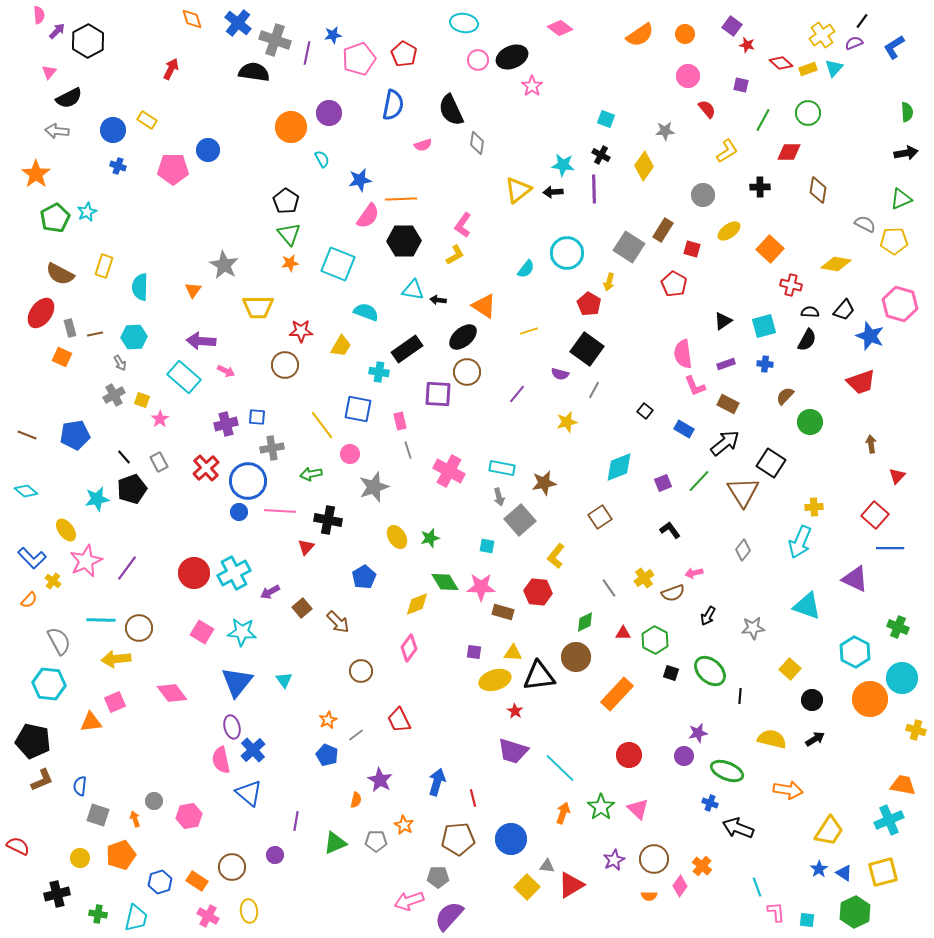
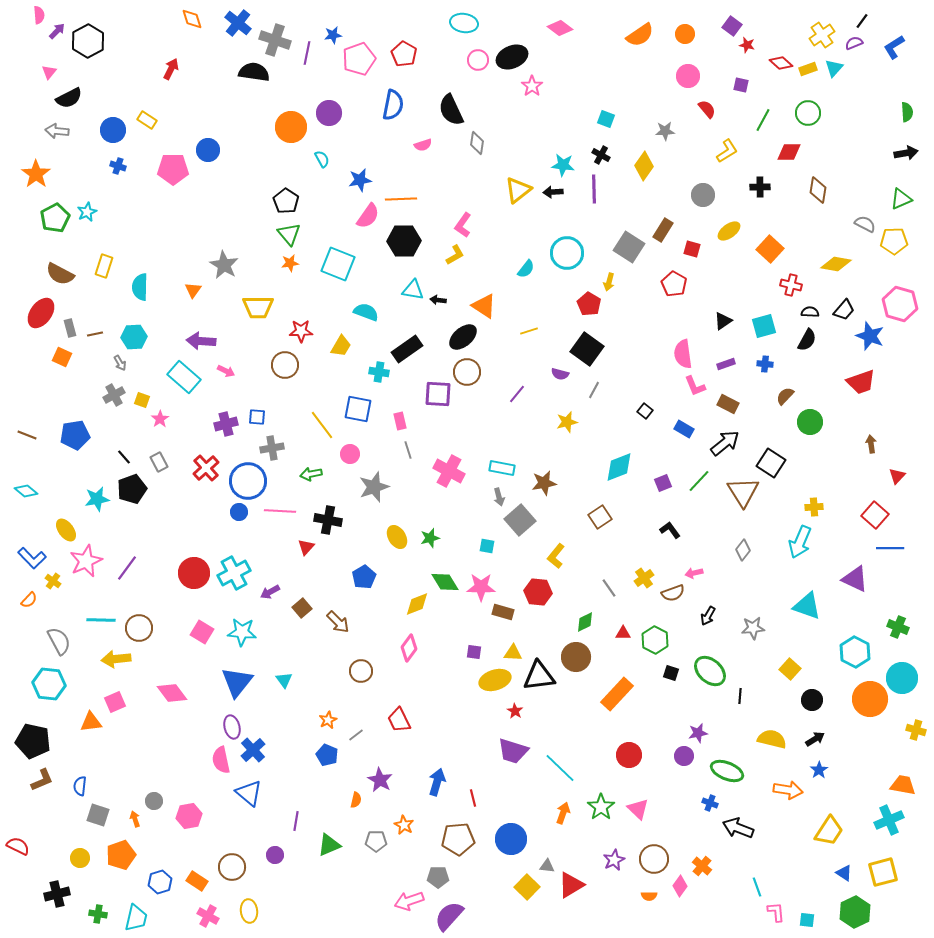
green triangle at (335, 843): moved 6 px left, 2 px down
blue star at (819, 869): moved 99 px up
